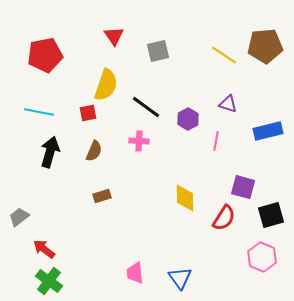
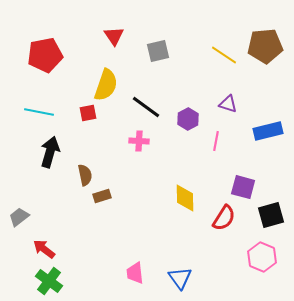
brown semicircle: moved 9 px left, 24 px down; rotated 35 degrees counterclockwise
